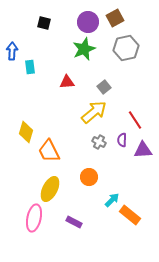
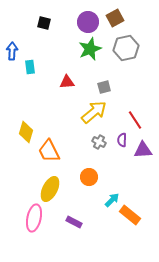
green star: moved 6 px right
gray square: rotated 24 degrees clockwise
